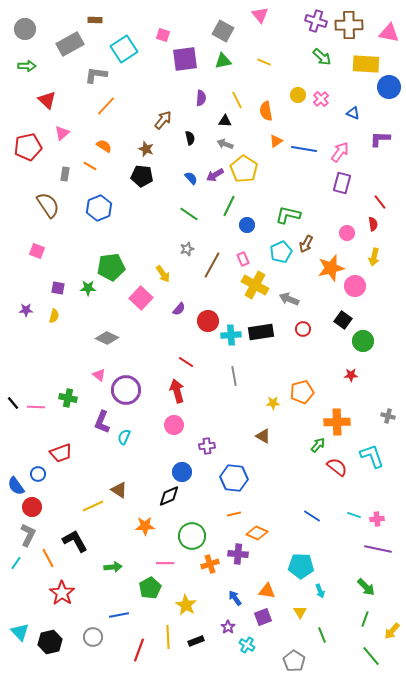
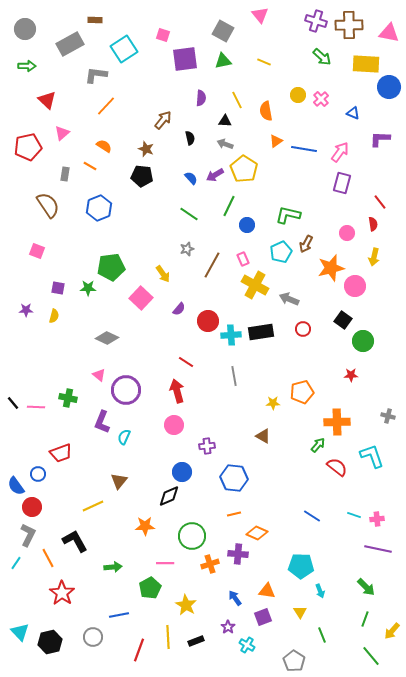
brown triangle at (119, 490): moved 9 px up; rotated 36 degrees clockwise
